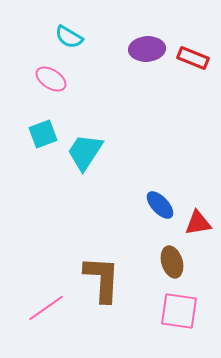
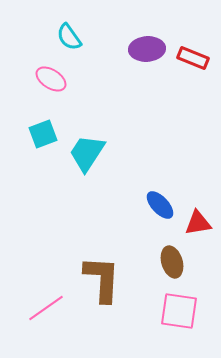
cyan semicircle: rotated 24 degrees clockwise
cyan trapezoid: moved 2 px right, 1 px down
